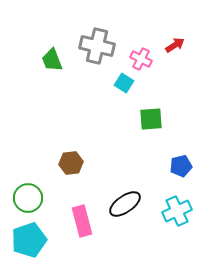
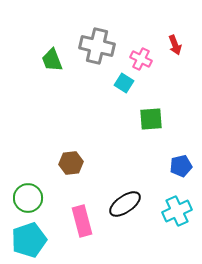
red arrow: rotated 102 degrees clockwise
